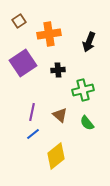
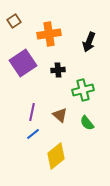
brown square: moved 5 px left
